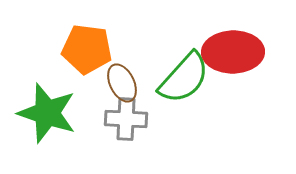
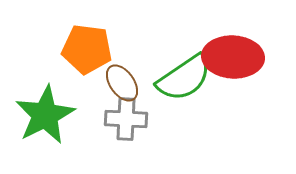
red ellipse: moved 5 px down; rotated 4 degrees clockwise
green semicircle: rotated 14 degrees clockwise
brown ellipse: rotated 9 degrees counterclockwise
green star: moved 2 px left, 2 px down; rotated 26 degrees clockwise
